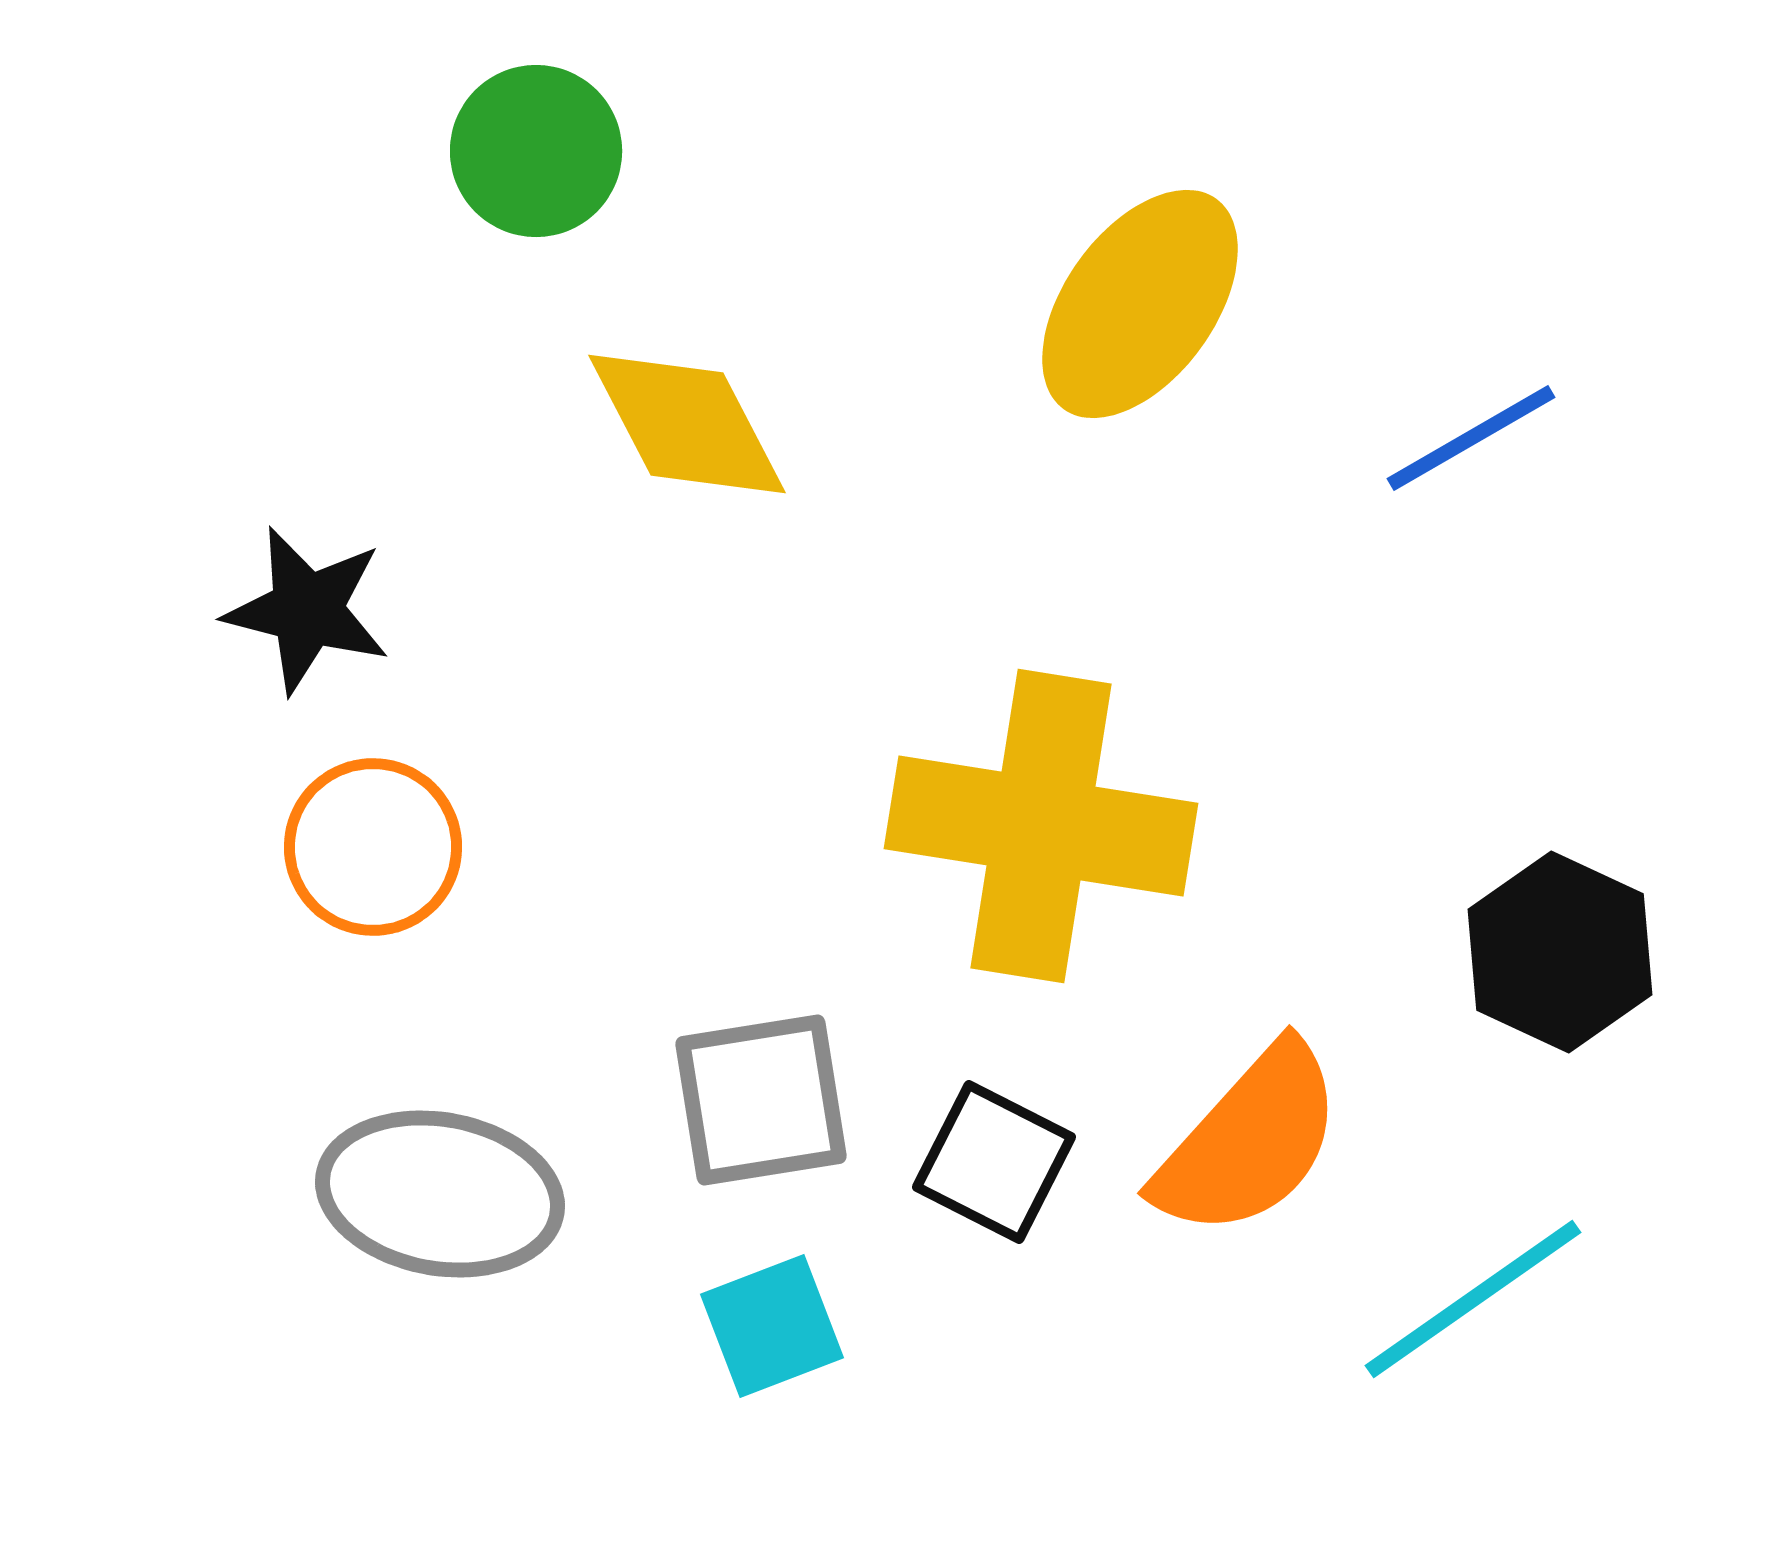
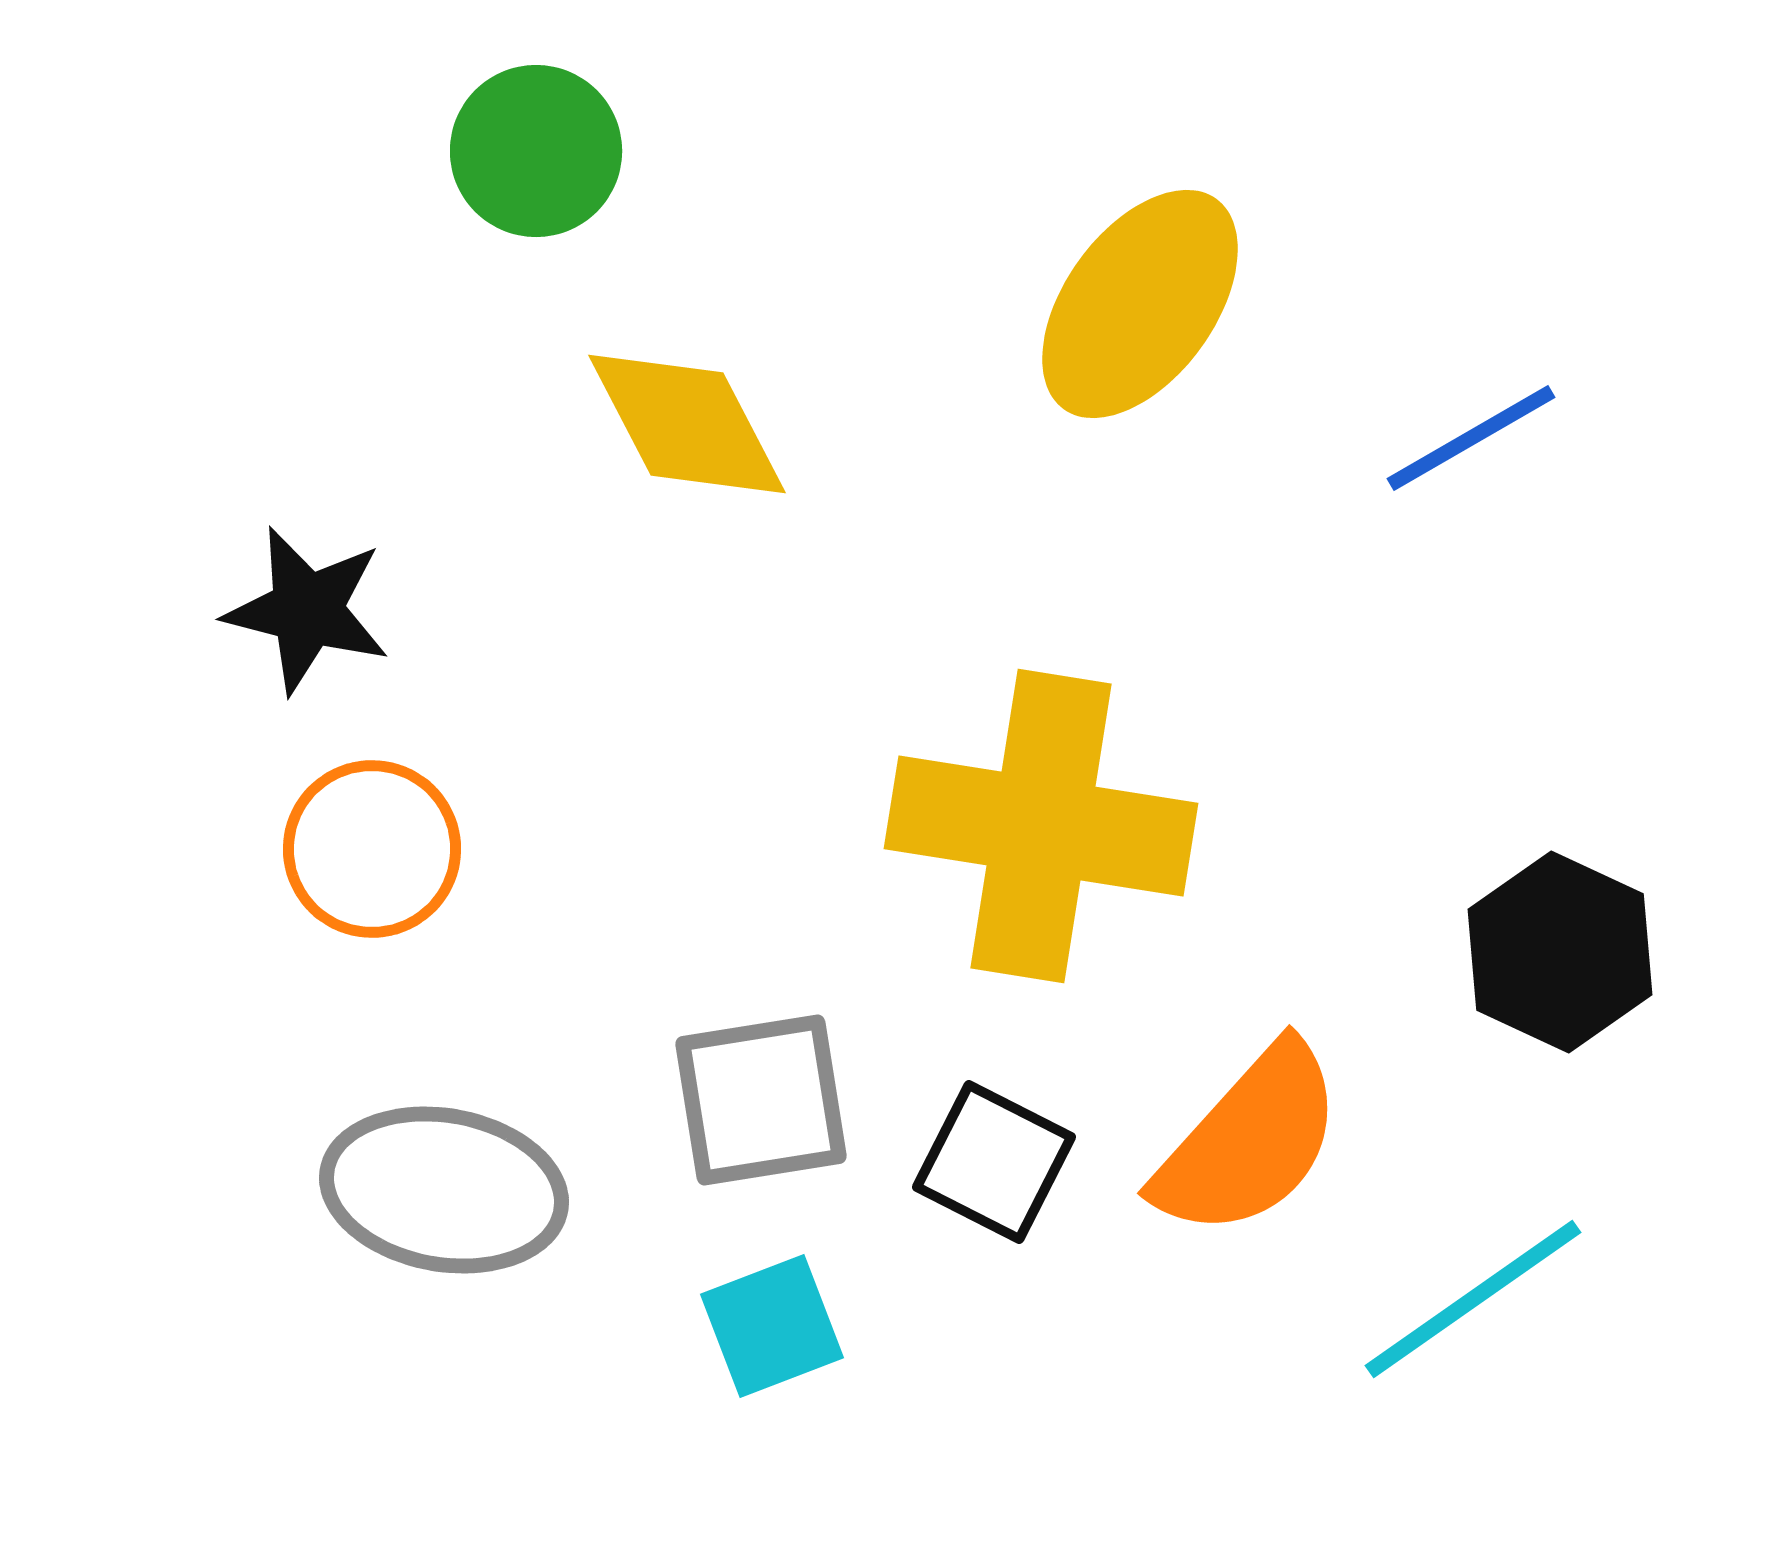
orange circle: moved 1 px left, 2 px down
gray ellipse: moved 4 px right, 4 px up
